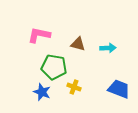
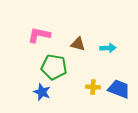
yellow cross: moved 19 px right; rotated 16 degrees counterclockwise
